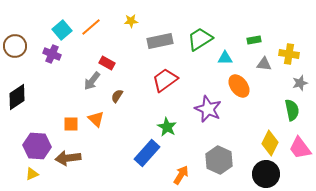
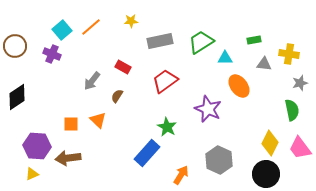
green trapezoid: moved 1 px right, 3 px down
red rectangle: moved 16 px right, 4 px down
red trapezoid: moved 1 px down
orange triangle: moved 2 px right, 1 px down
